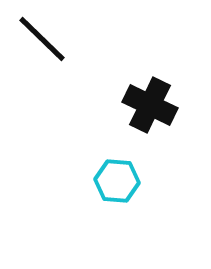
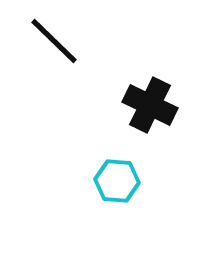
black line: moved 12 px right, 2 px down
